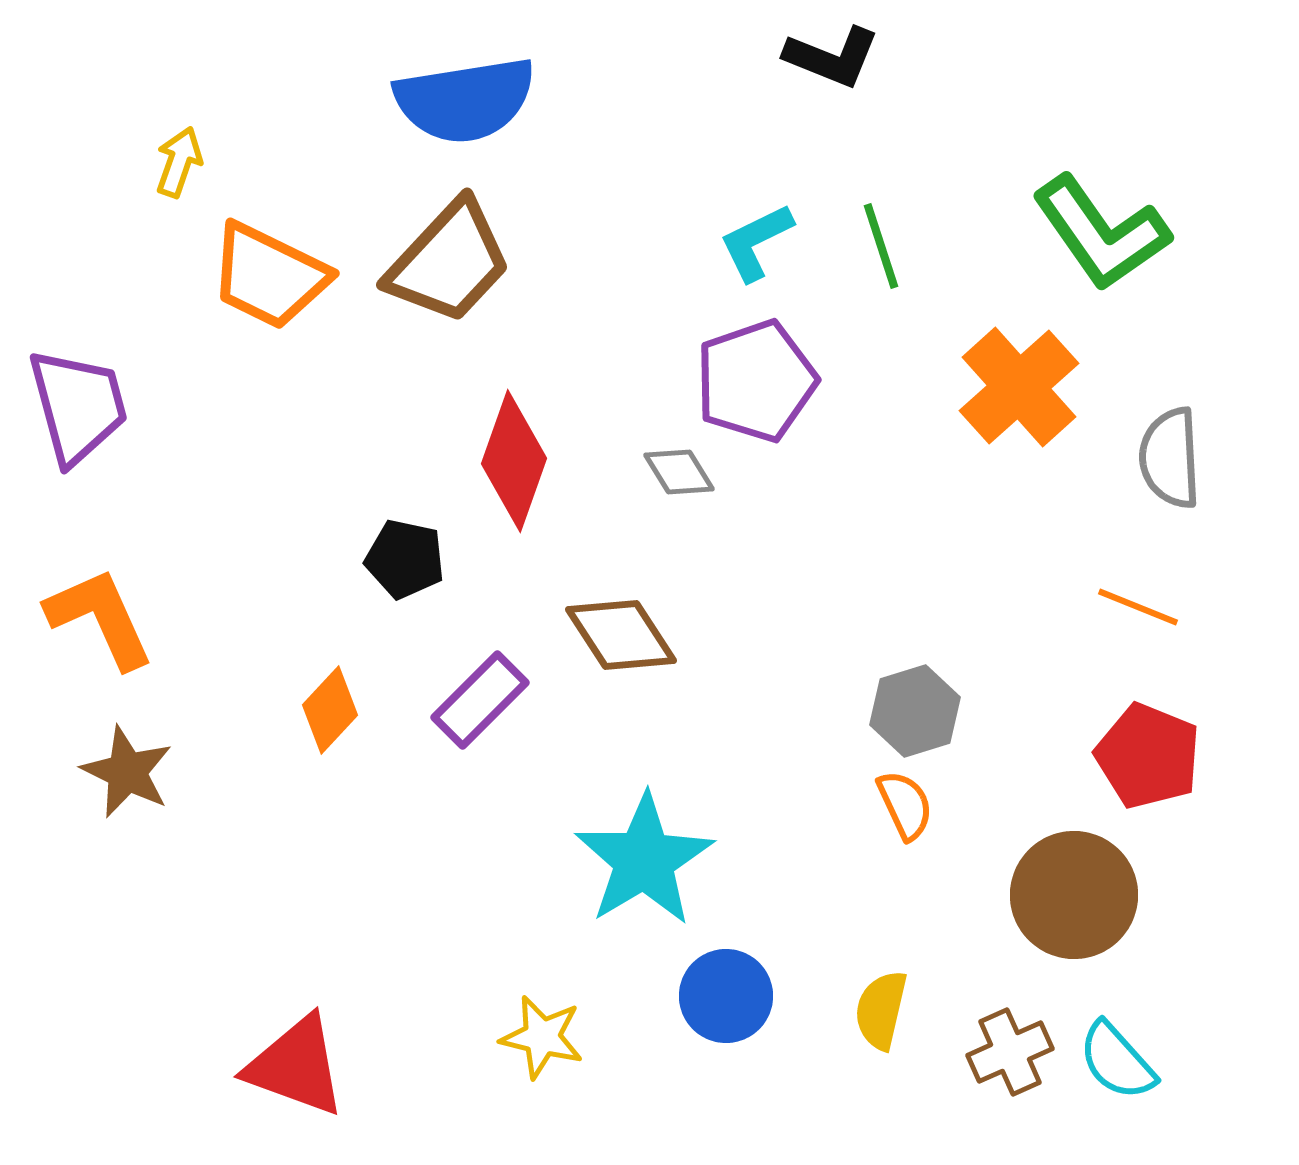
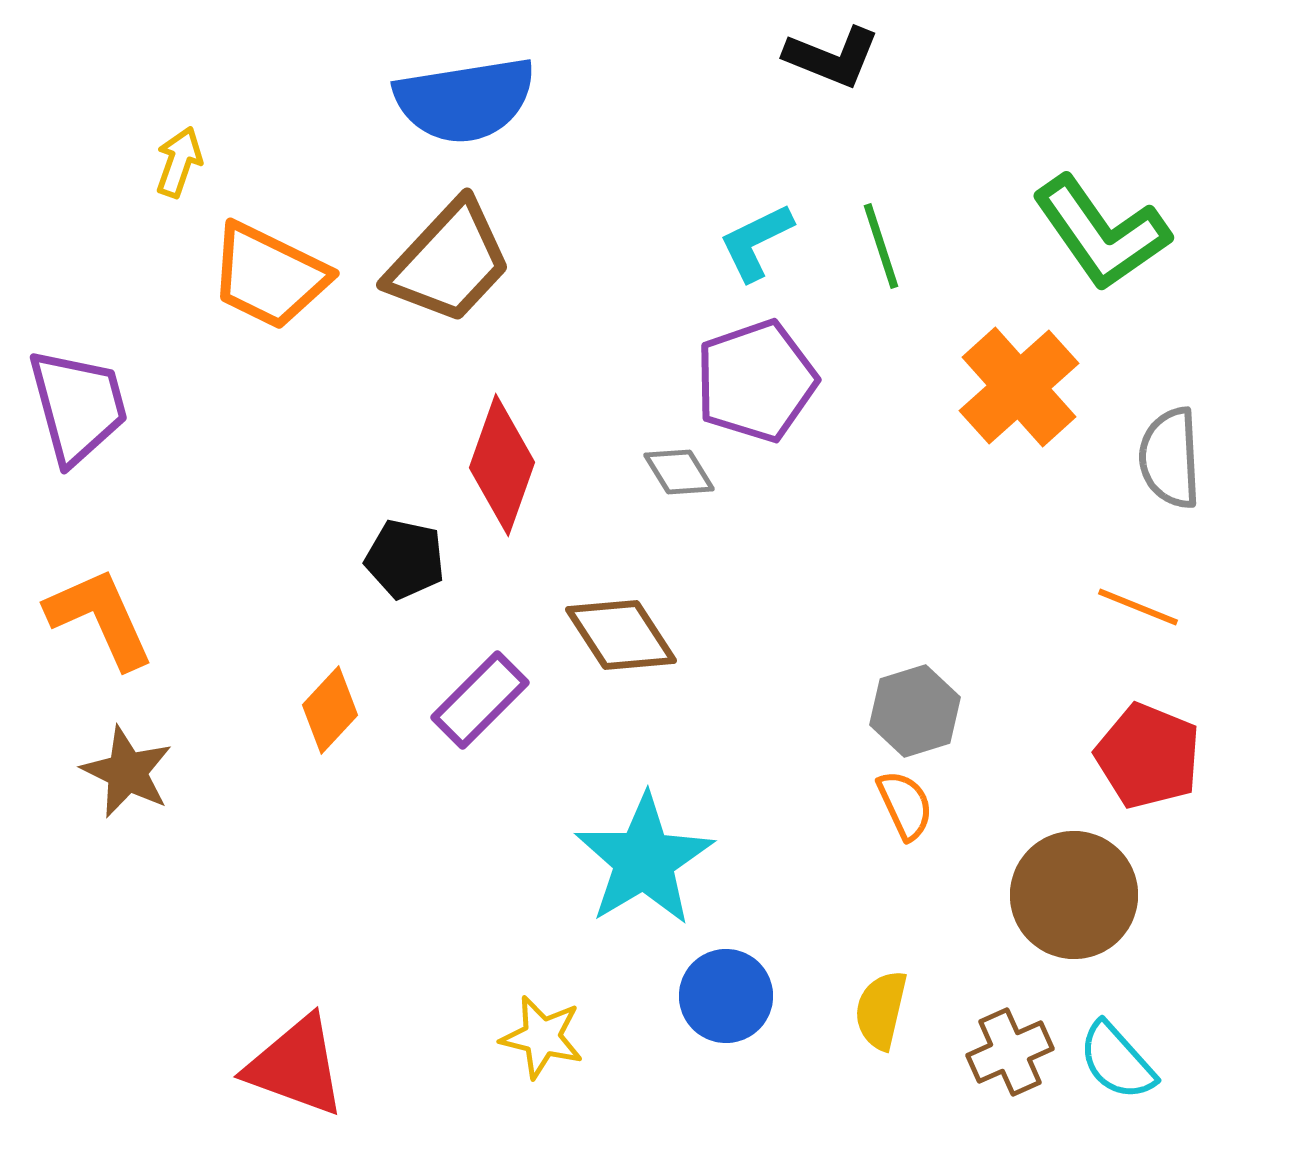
red diamond: moved 12 px left, 4 px down
